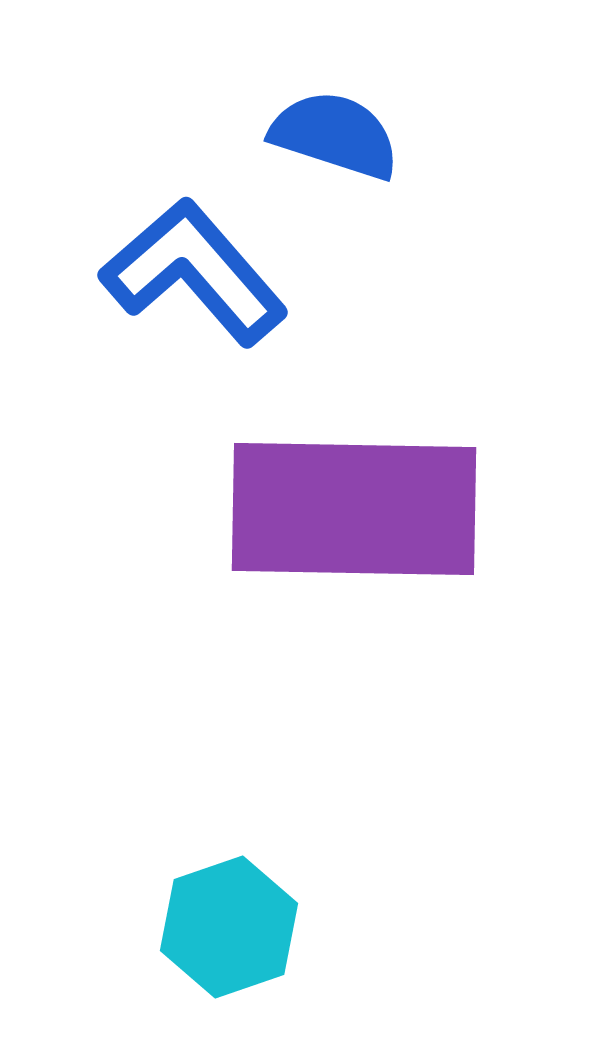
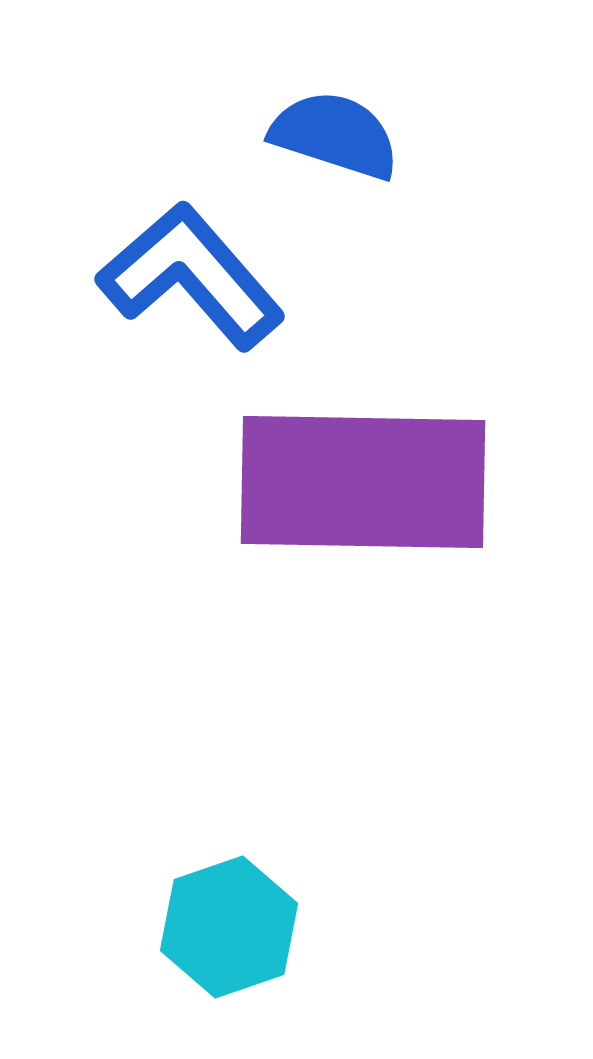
blue L-shape: moved 3 px left, 4 px down
purple rectangle: moved 9 px right, 27 px up
